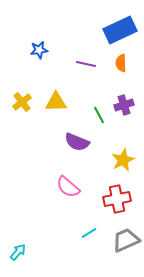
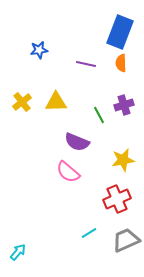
blue rectangle: moved 2 px down; rotated 44 degrees counterclockwise
yellow star: rotated 15 degrees clockwise
pink semicircle: moved 15 px up
red cross: rotated 12 degrees counterclockwise
